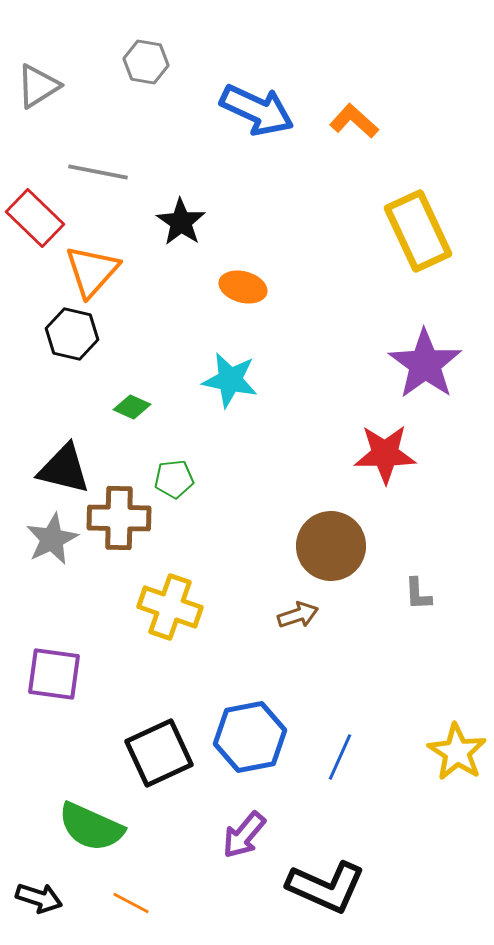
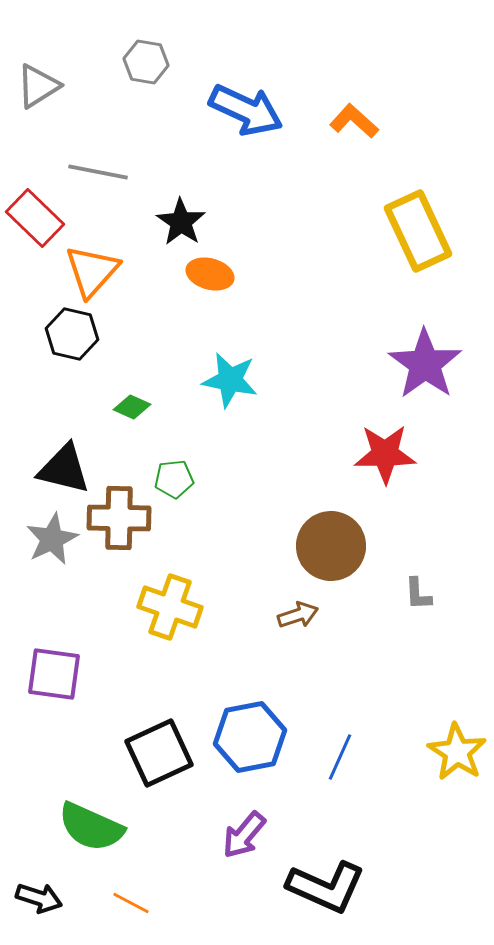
blue arrow: moved 11 px left
orange ellipse: moved 33 px left, 13 px up
